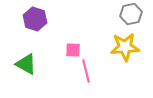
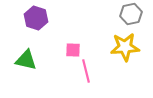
purple hexagon: moved 1 px right, 1 px up
green triangle: moved 4 px up; rotated 15 degrees counterclockwise
